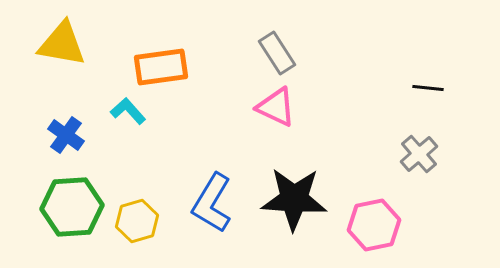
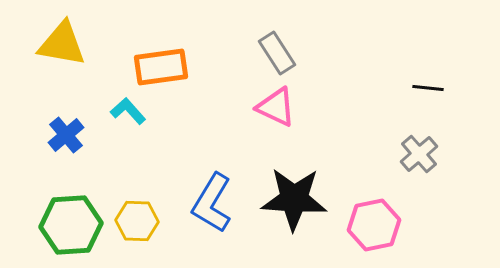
blue cross: rotated 15 degrees clockwise
green hexagon: moved 1 px left, 18 px down
yellow hexagon: rotated 18 degrees clockwise
